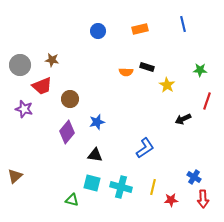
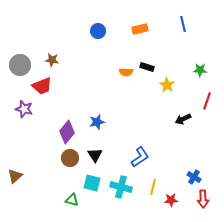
brown circle: moved 59 px down
blue L-shape: moved 5 px left, 9 px down
black triangle: rotated 49 degrees clockwise
